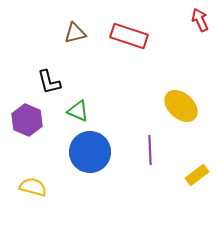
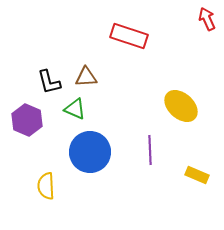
red arrow: moved 7 px right, 1 px up
brown triangle: moved 11 px right, 44 px down; rotated 10 degrees clockwise
green triangle: moved 3 px left, 2 px up
yellow rectangle: rotated 60 degrees clockwise
yellow semicircle: moved 13 px right, 1 px up; rotated 108 degrees counterclockwise
